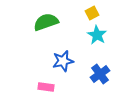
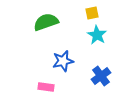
yellow square: rotated 16 degrees clockwise
blue cross: moved 1 px right, 2 px down
